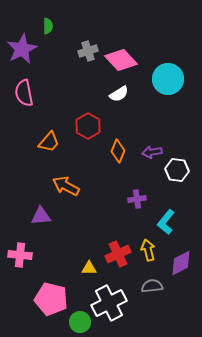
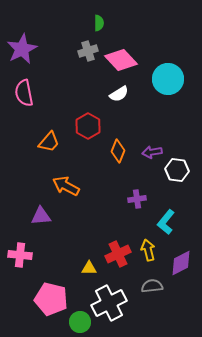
green semicircle: moved 51 px right, 3 px up
